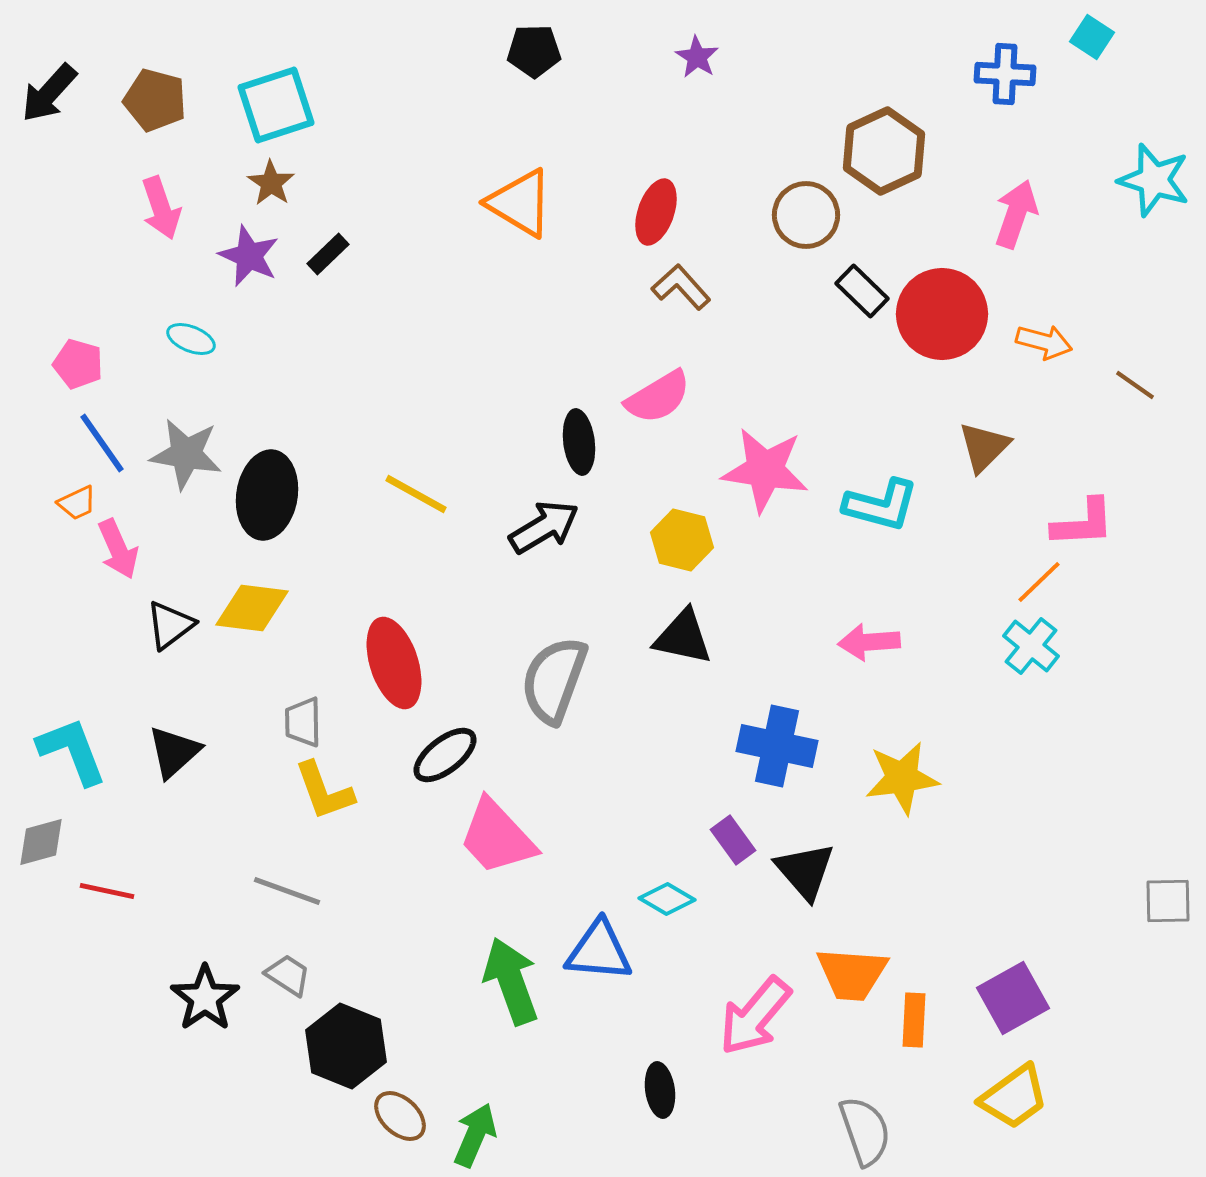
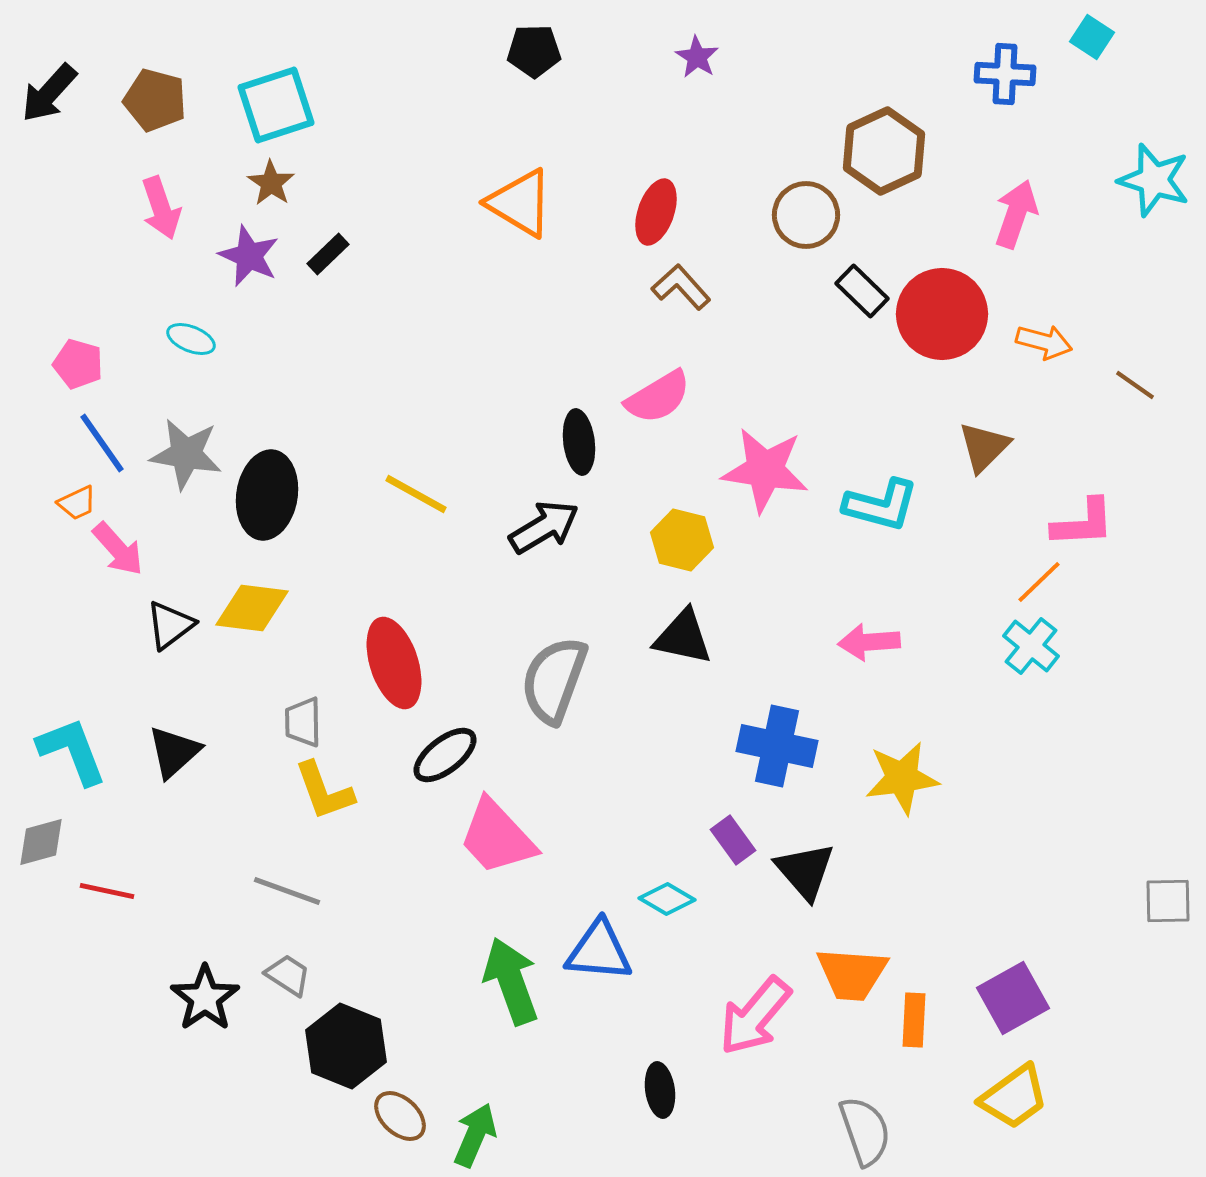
pink arrow at (118, 549): rotated 18 degrees counterclockwise
